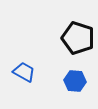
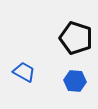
black pentagon: moved 2 px left
